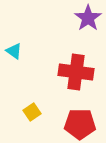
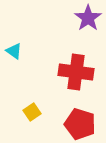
red pentagon: rotated 16 degrees clockwise
